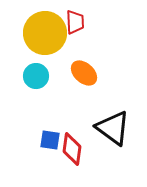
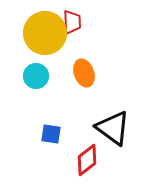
red trapezoid: moved 3 px left
orange ellipse: rotated 28 degrees clockwise
blue square: moved 1 px right, 6 px up
red diamond: moved 15 px right, 11 px down; rotated 44 degrees clockwise
